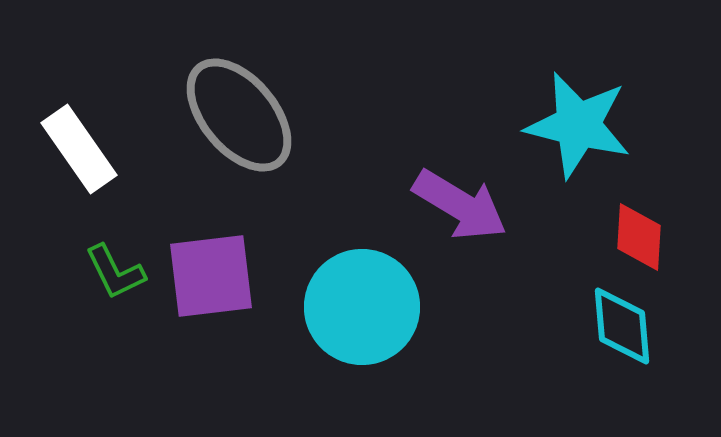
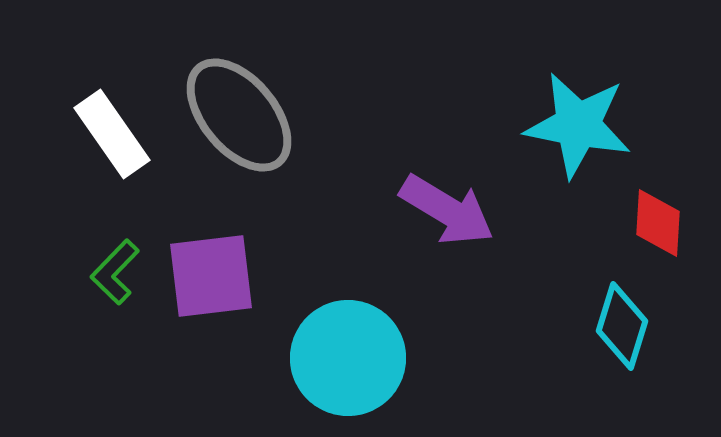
cyan star: rotated 3 degrees counterclockwise
white rectangle: moved 33 px right, 15 px up
purple arrow: moved 13 px left, 5 px down
red diamond: moved 19 px right, 14 px up
green L-shape: rotated 70 degrees clockwise
cyan circle: moved 14 px left, 51 px down
cyan diamond: rotated 22 degrees clockwise
